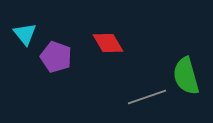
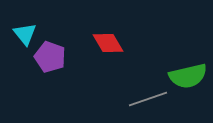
purple pentagon: moved 6 px left
green semicircle: moved 2 px right; rotated 87 degrees counterclockwise
gray line: moved 1 px right, 2 px down
